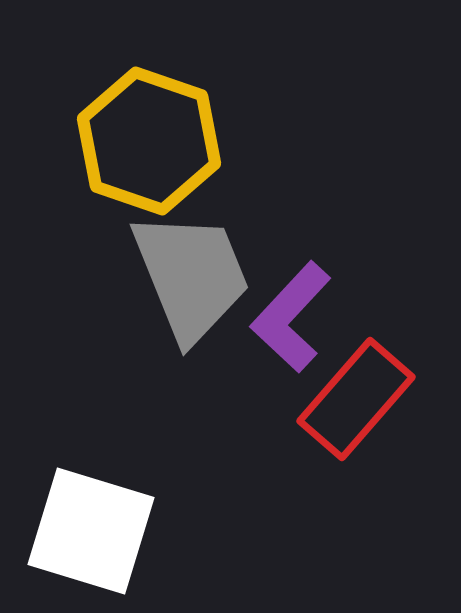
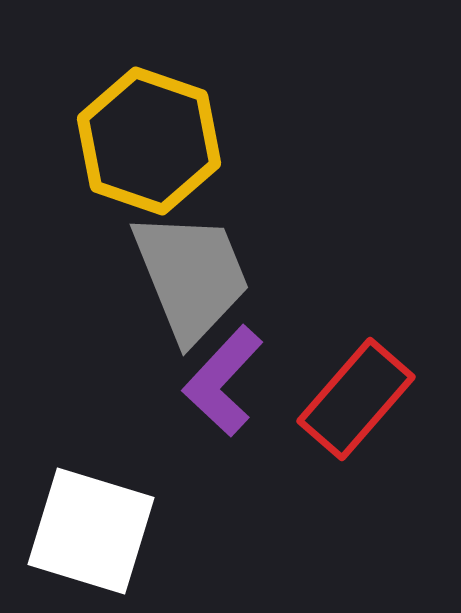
purple L-shape: moved 68 px left, 64 px down
